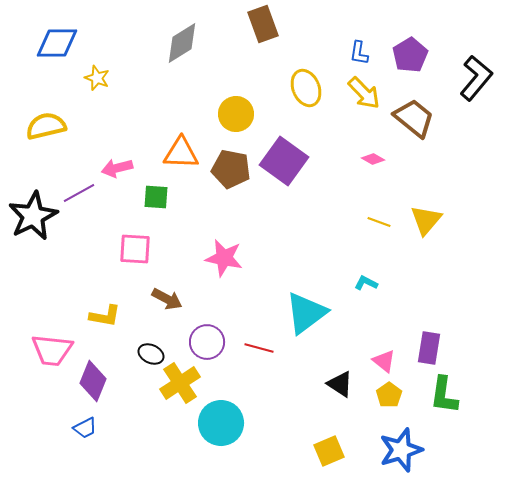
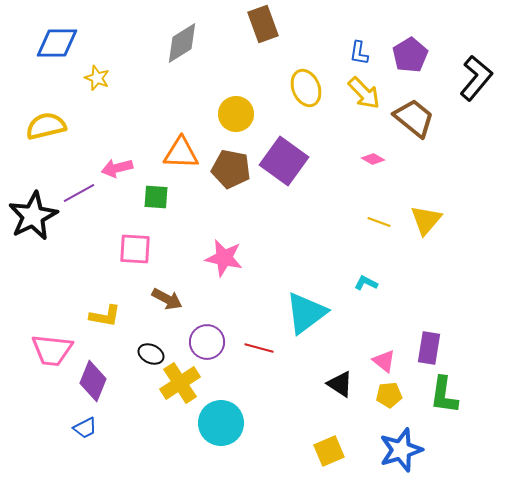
yellow pentagon at (389, 395): rotated 30 degrees clockwise
